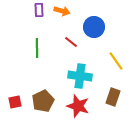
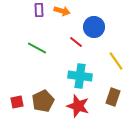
red line: moved 5 px right
green line: rotated 60 degrees counterclockwise
red square: moved 2 px right
